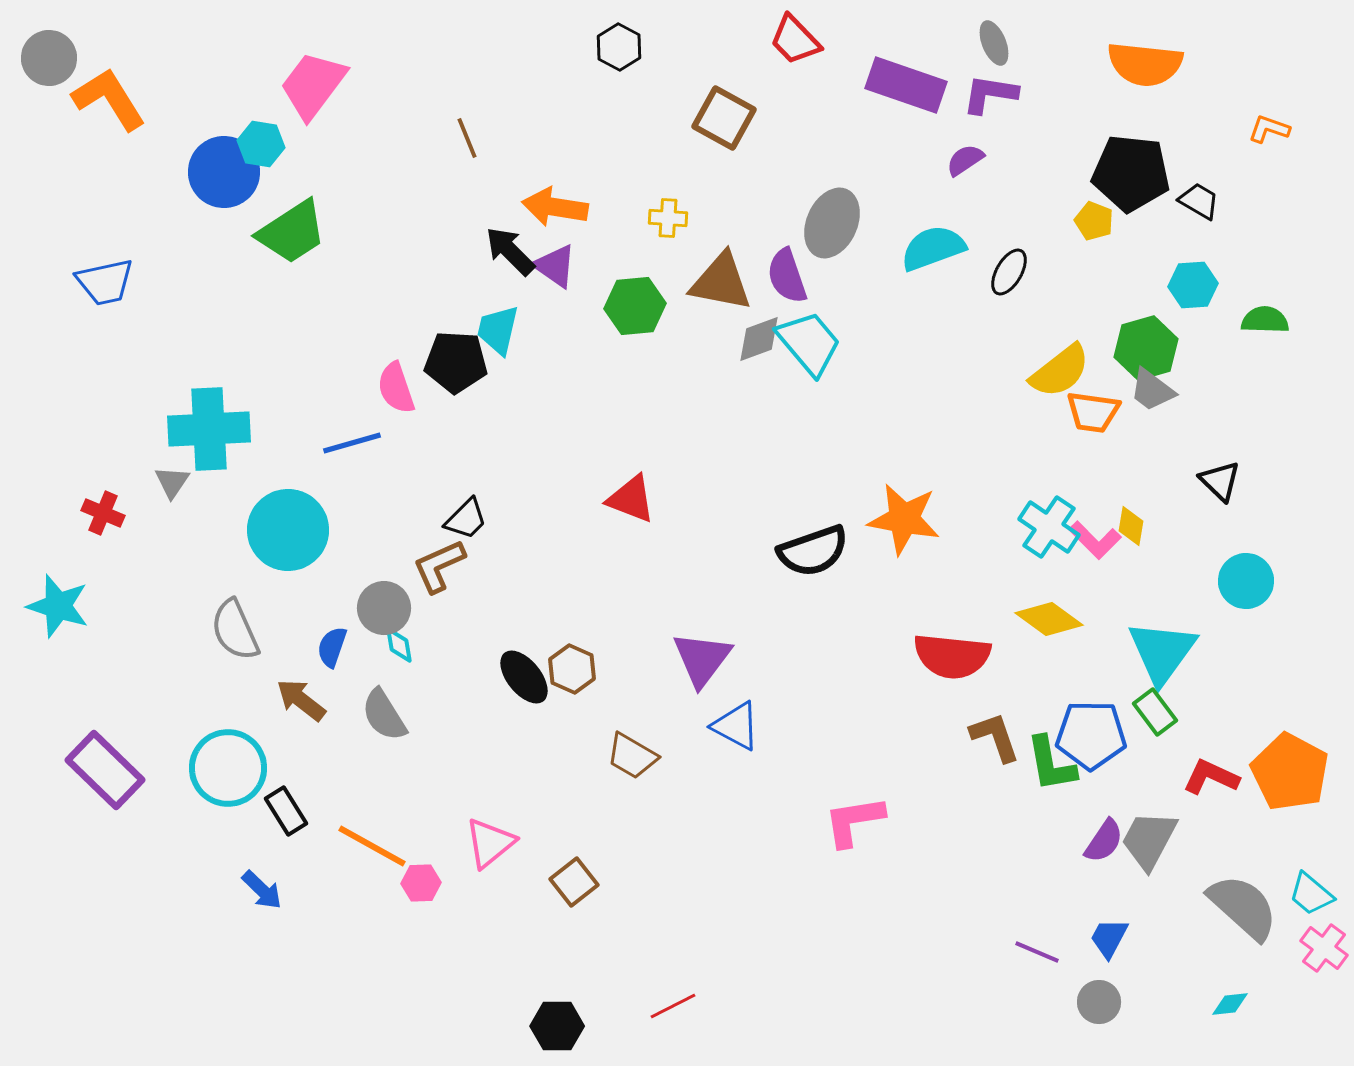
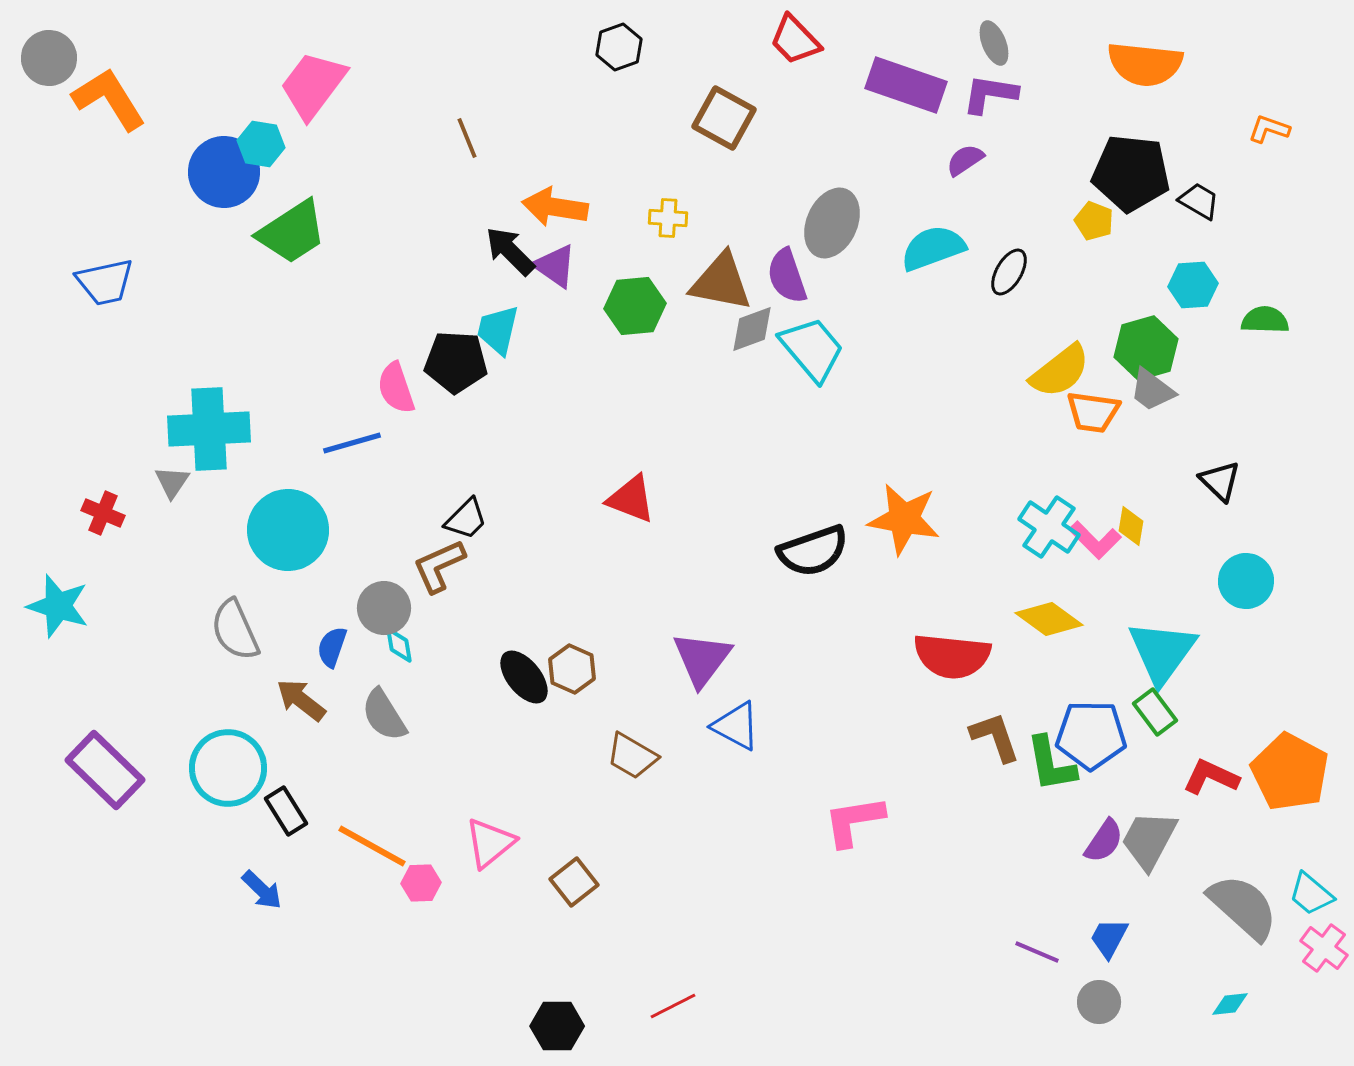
black hexagon at (619, 47): rotated 12 degrees clockwise
gray diamond at (759, 339): moved 7 px left, 10 px up
cyan trapezoid at (809, 343): moved 3 px right, 6 px down
